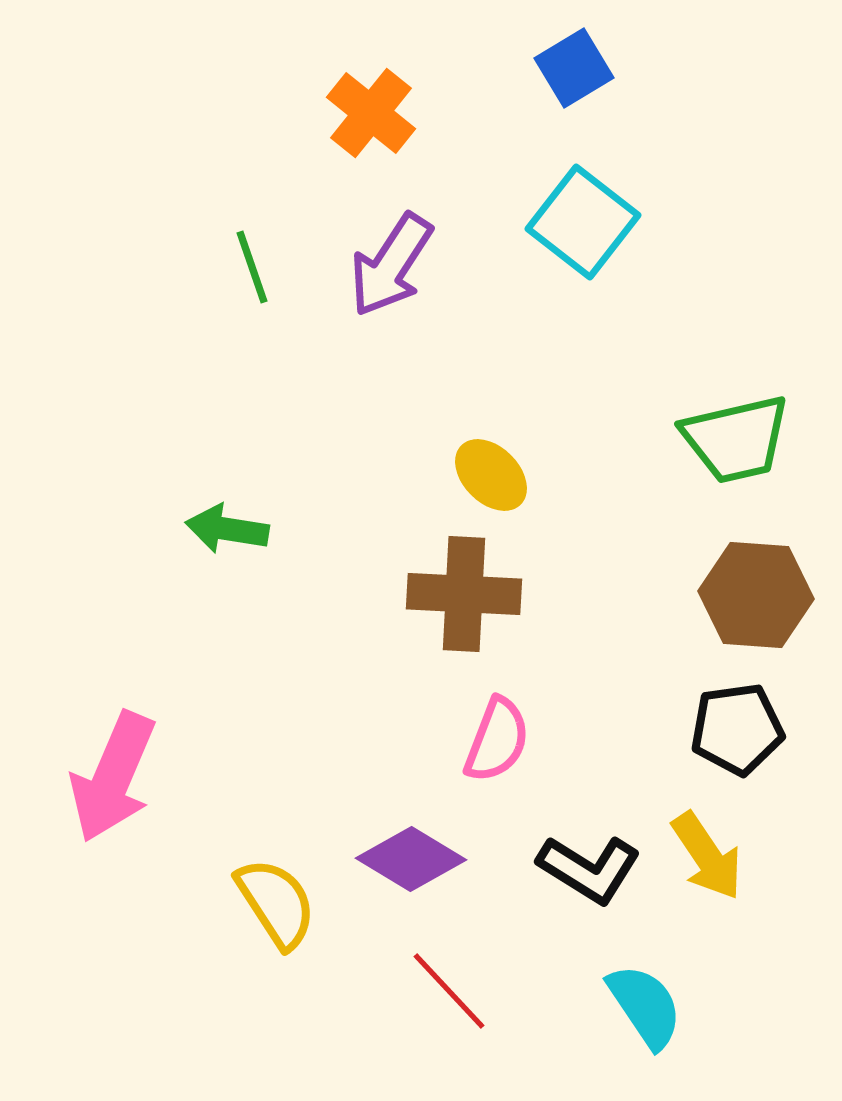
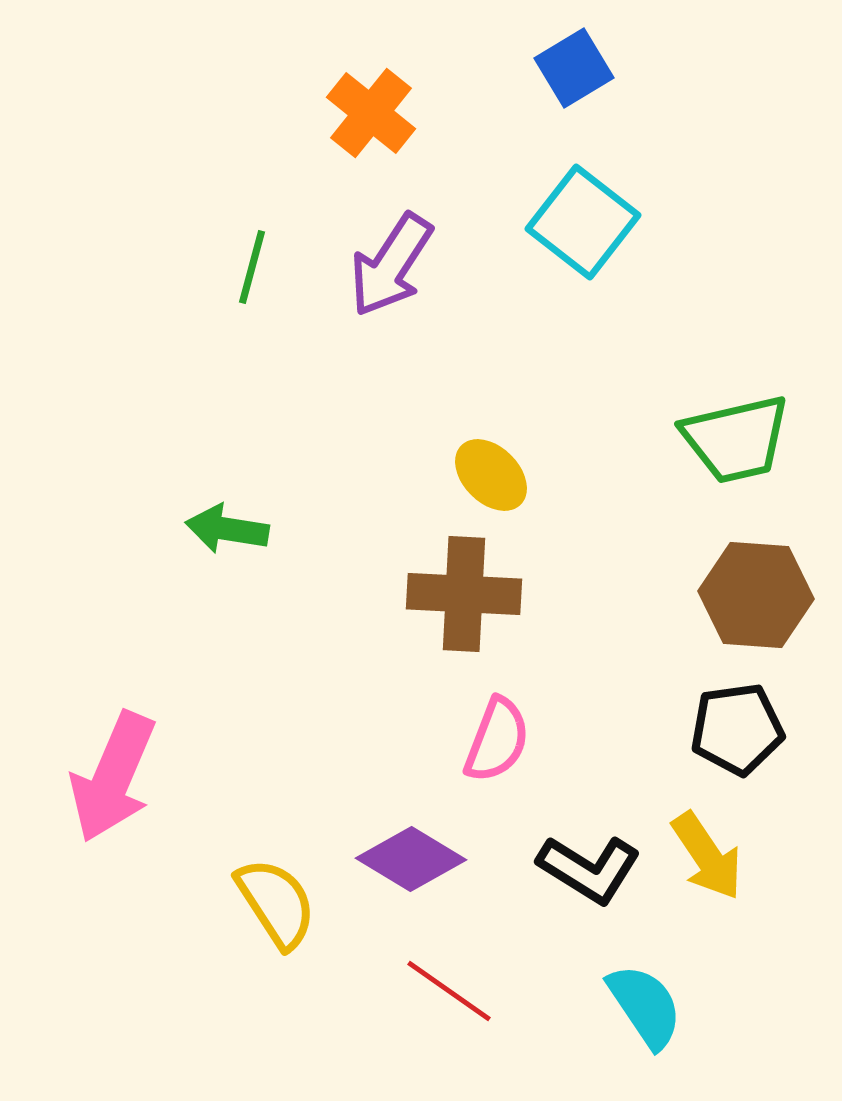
green line: rotated 34 degrees clockwise
red line: rotated 12 degrees counterclockwise
